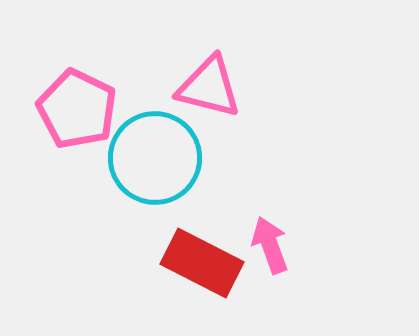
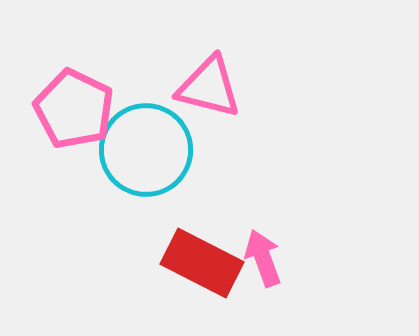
pink pentagon: moved 3 px left
cyan circle: moved 9 px left, 8 px up
pink arrow: moved 7 px left, 13 px down
